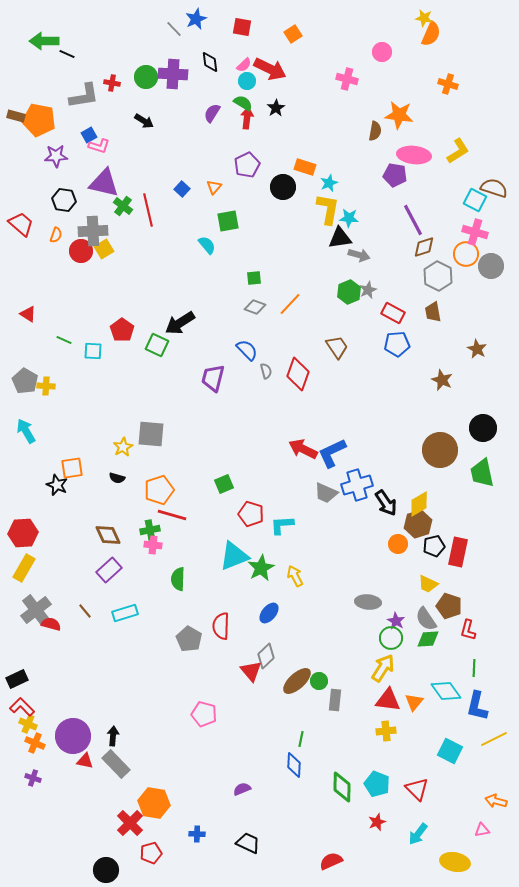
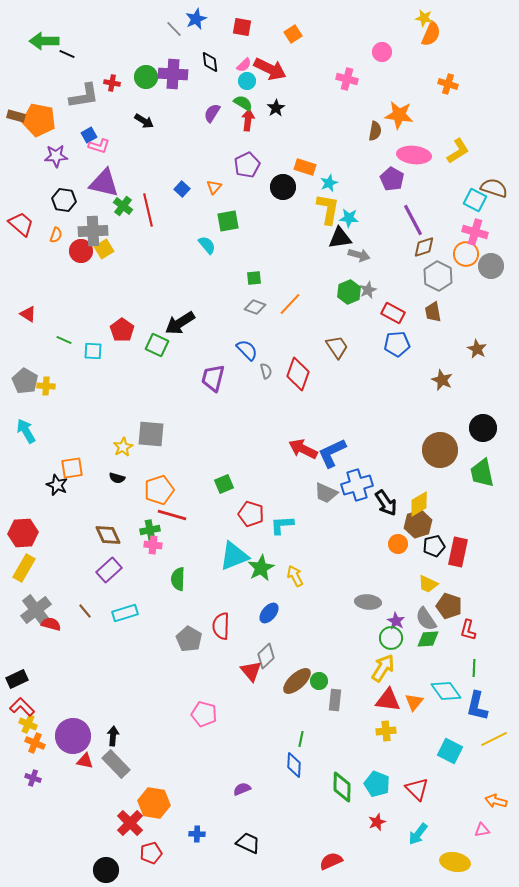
red arrow at (247, 118): moved 1 px right, 2 px down
purple pentagon at (395, 175): moved 3 px left, 4 px down; rotated 20 degrees clockwise
